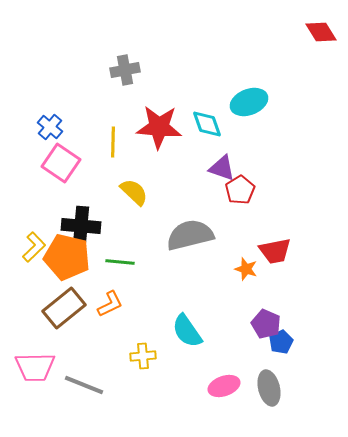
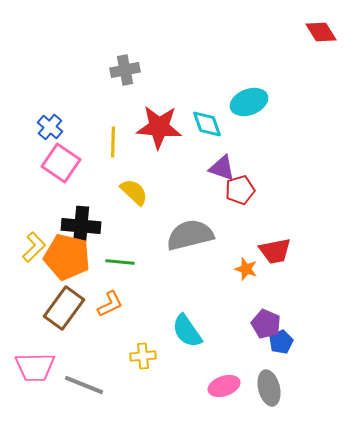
red pentagon: rotated 16 degrees clockwise
brown rectangle: rotated 15 degrees counterclockwise
